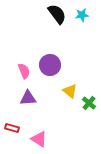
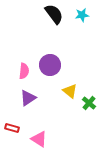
black semicircle: moved 3 px left
pink semicircle: rotated 28 degrees clockwise
purple triangle: rotated 30 degrees counterclockwise
